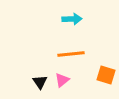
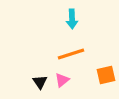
cyan arrow: rotated 90 degrees clockwise
orange line: rotated 12 degrees counterclockwise
orange square: rotated 30 degrees counterclockwise
